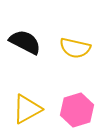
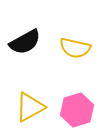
black semicircle: rotated 124 degrees clockwise
yellow triangle: moved 3 px right, 2 px up
